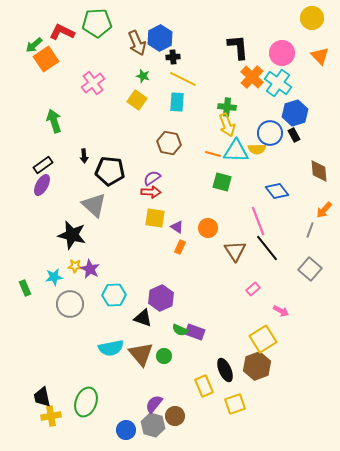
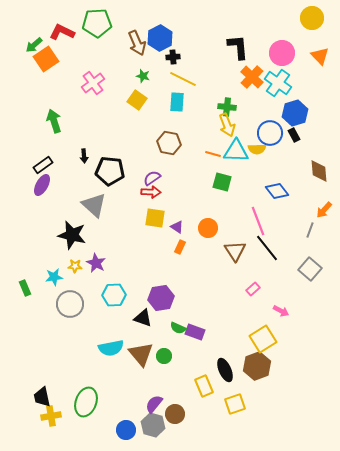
purple star at (90, 269): moved 6 px right, 6 px up
purple hexagon at (161, 298): rotated 15 degrees clockwise
green semicircle at (180, 330): moved 2 px left, 2 px up
brown circle at (175, 416): moved 2 px up
